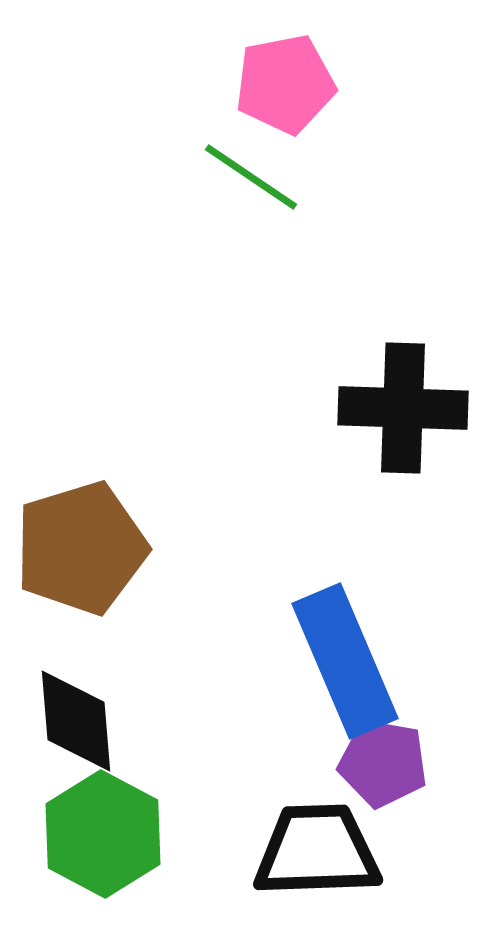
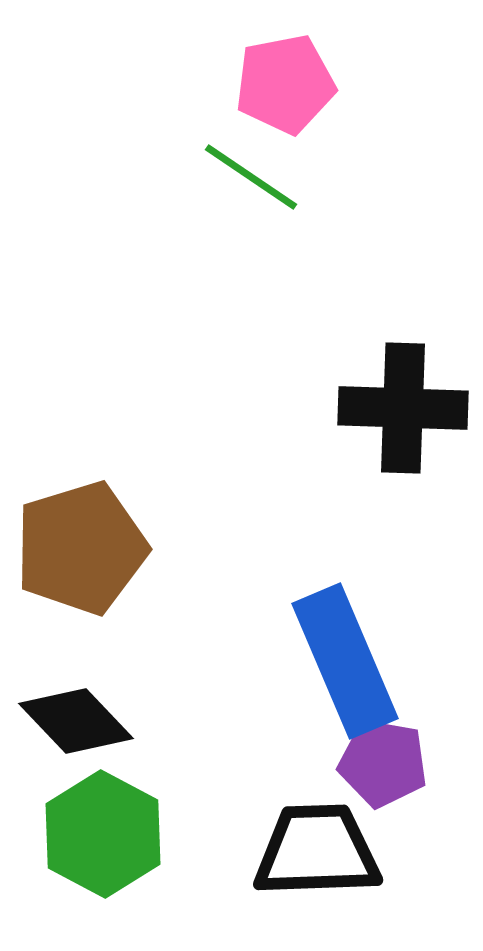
black diamond: rotated 39 degrees counterclockwise
